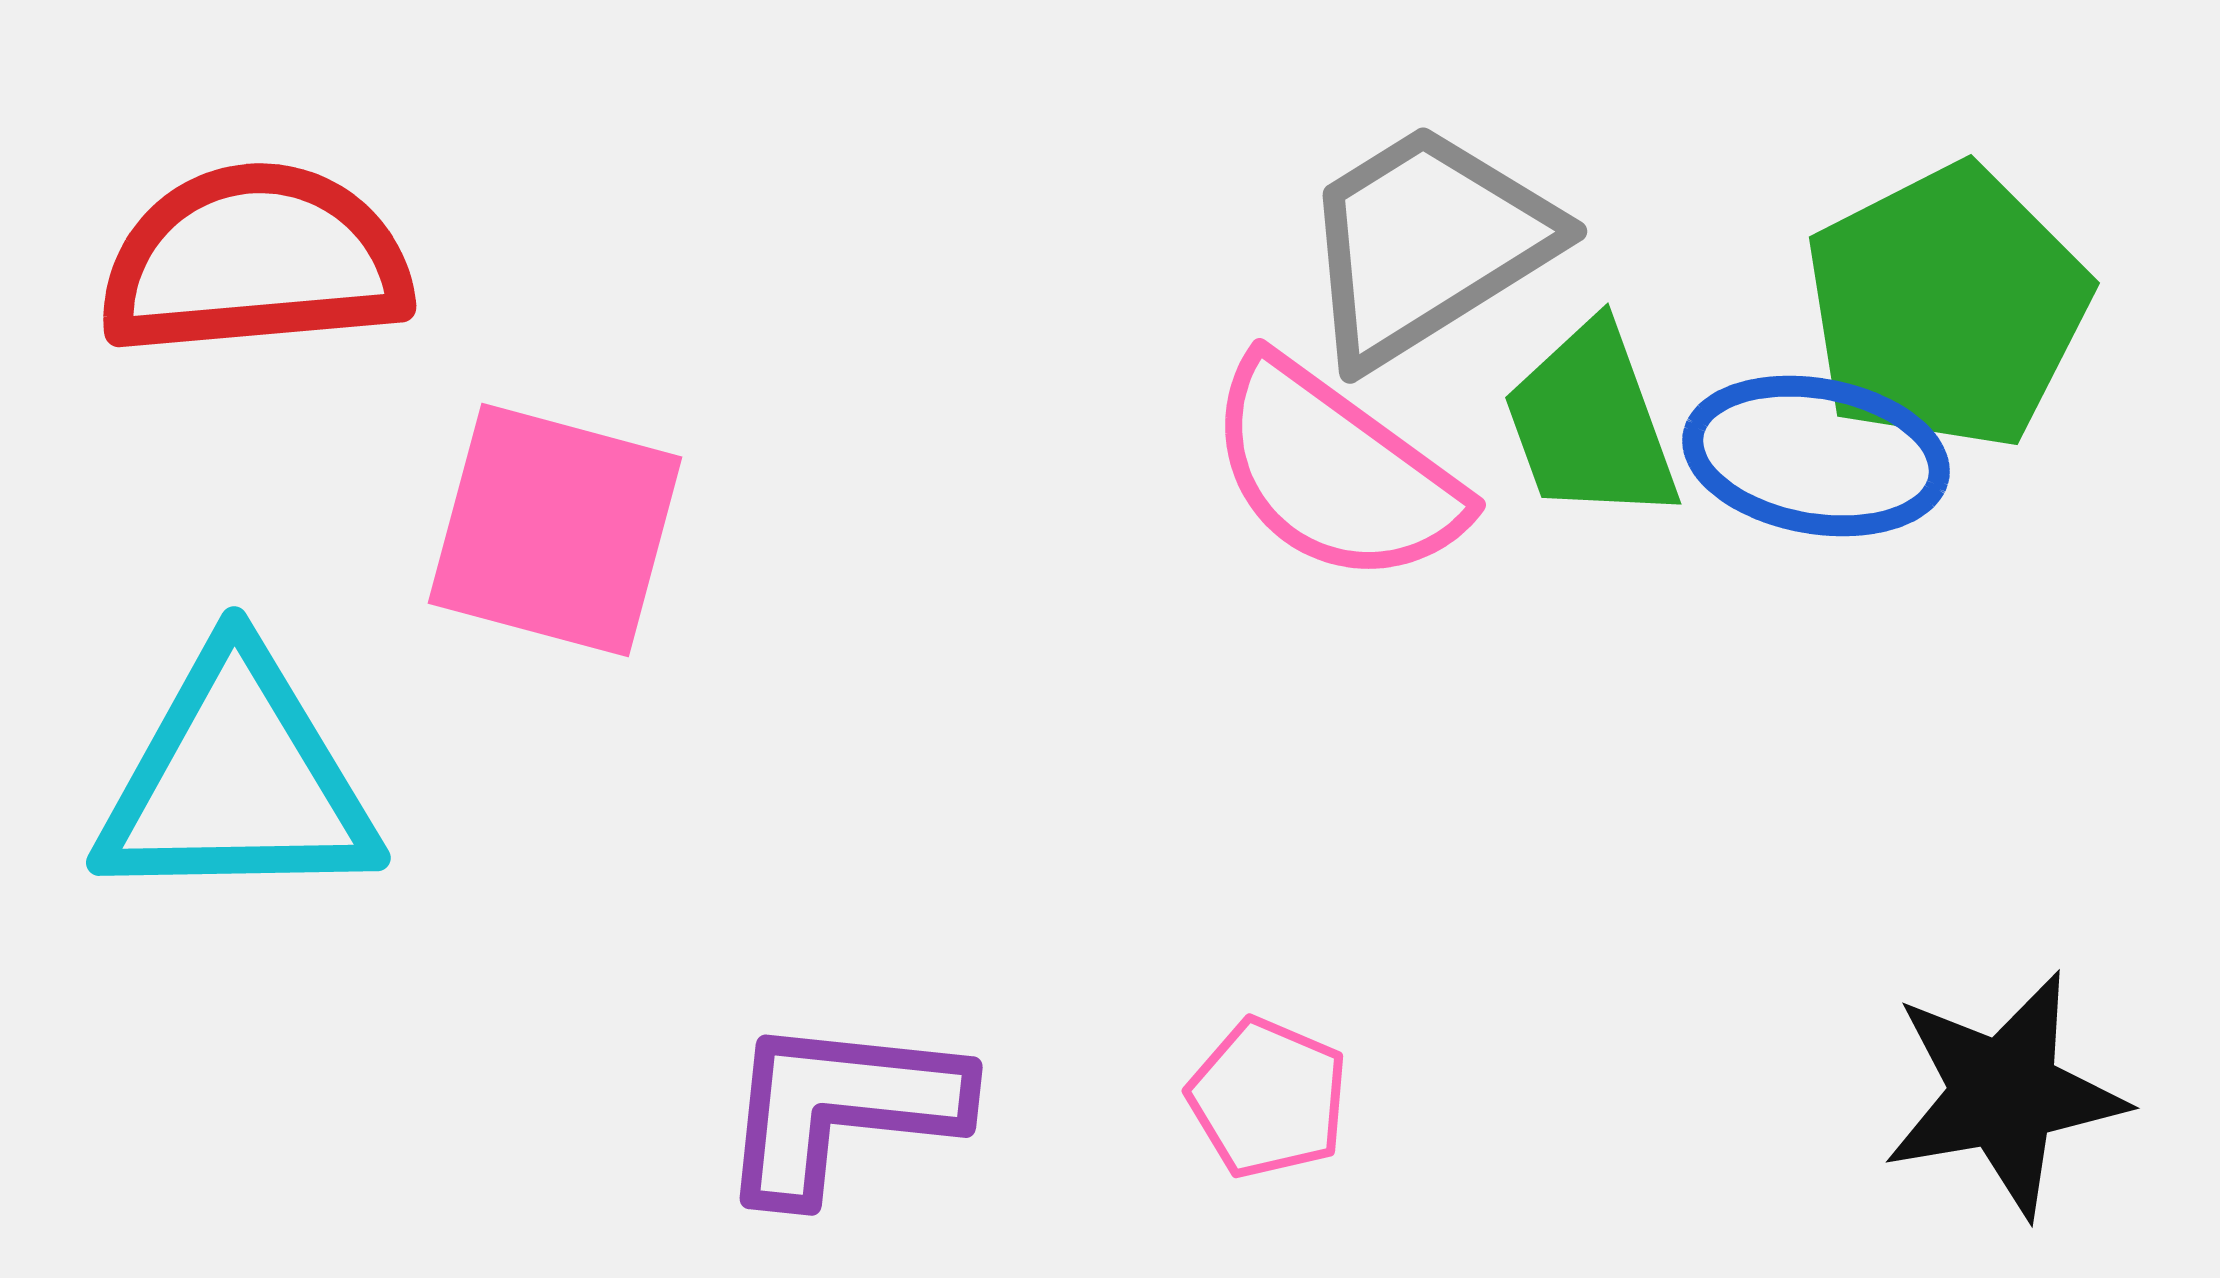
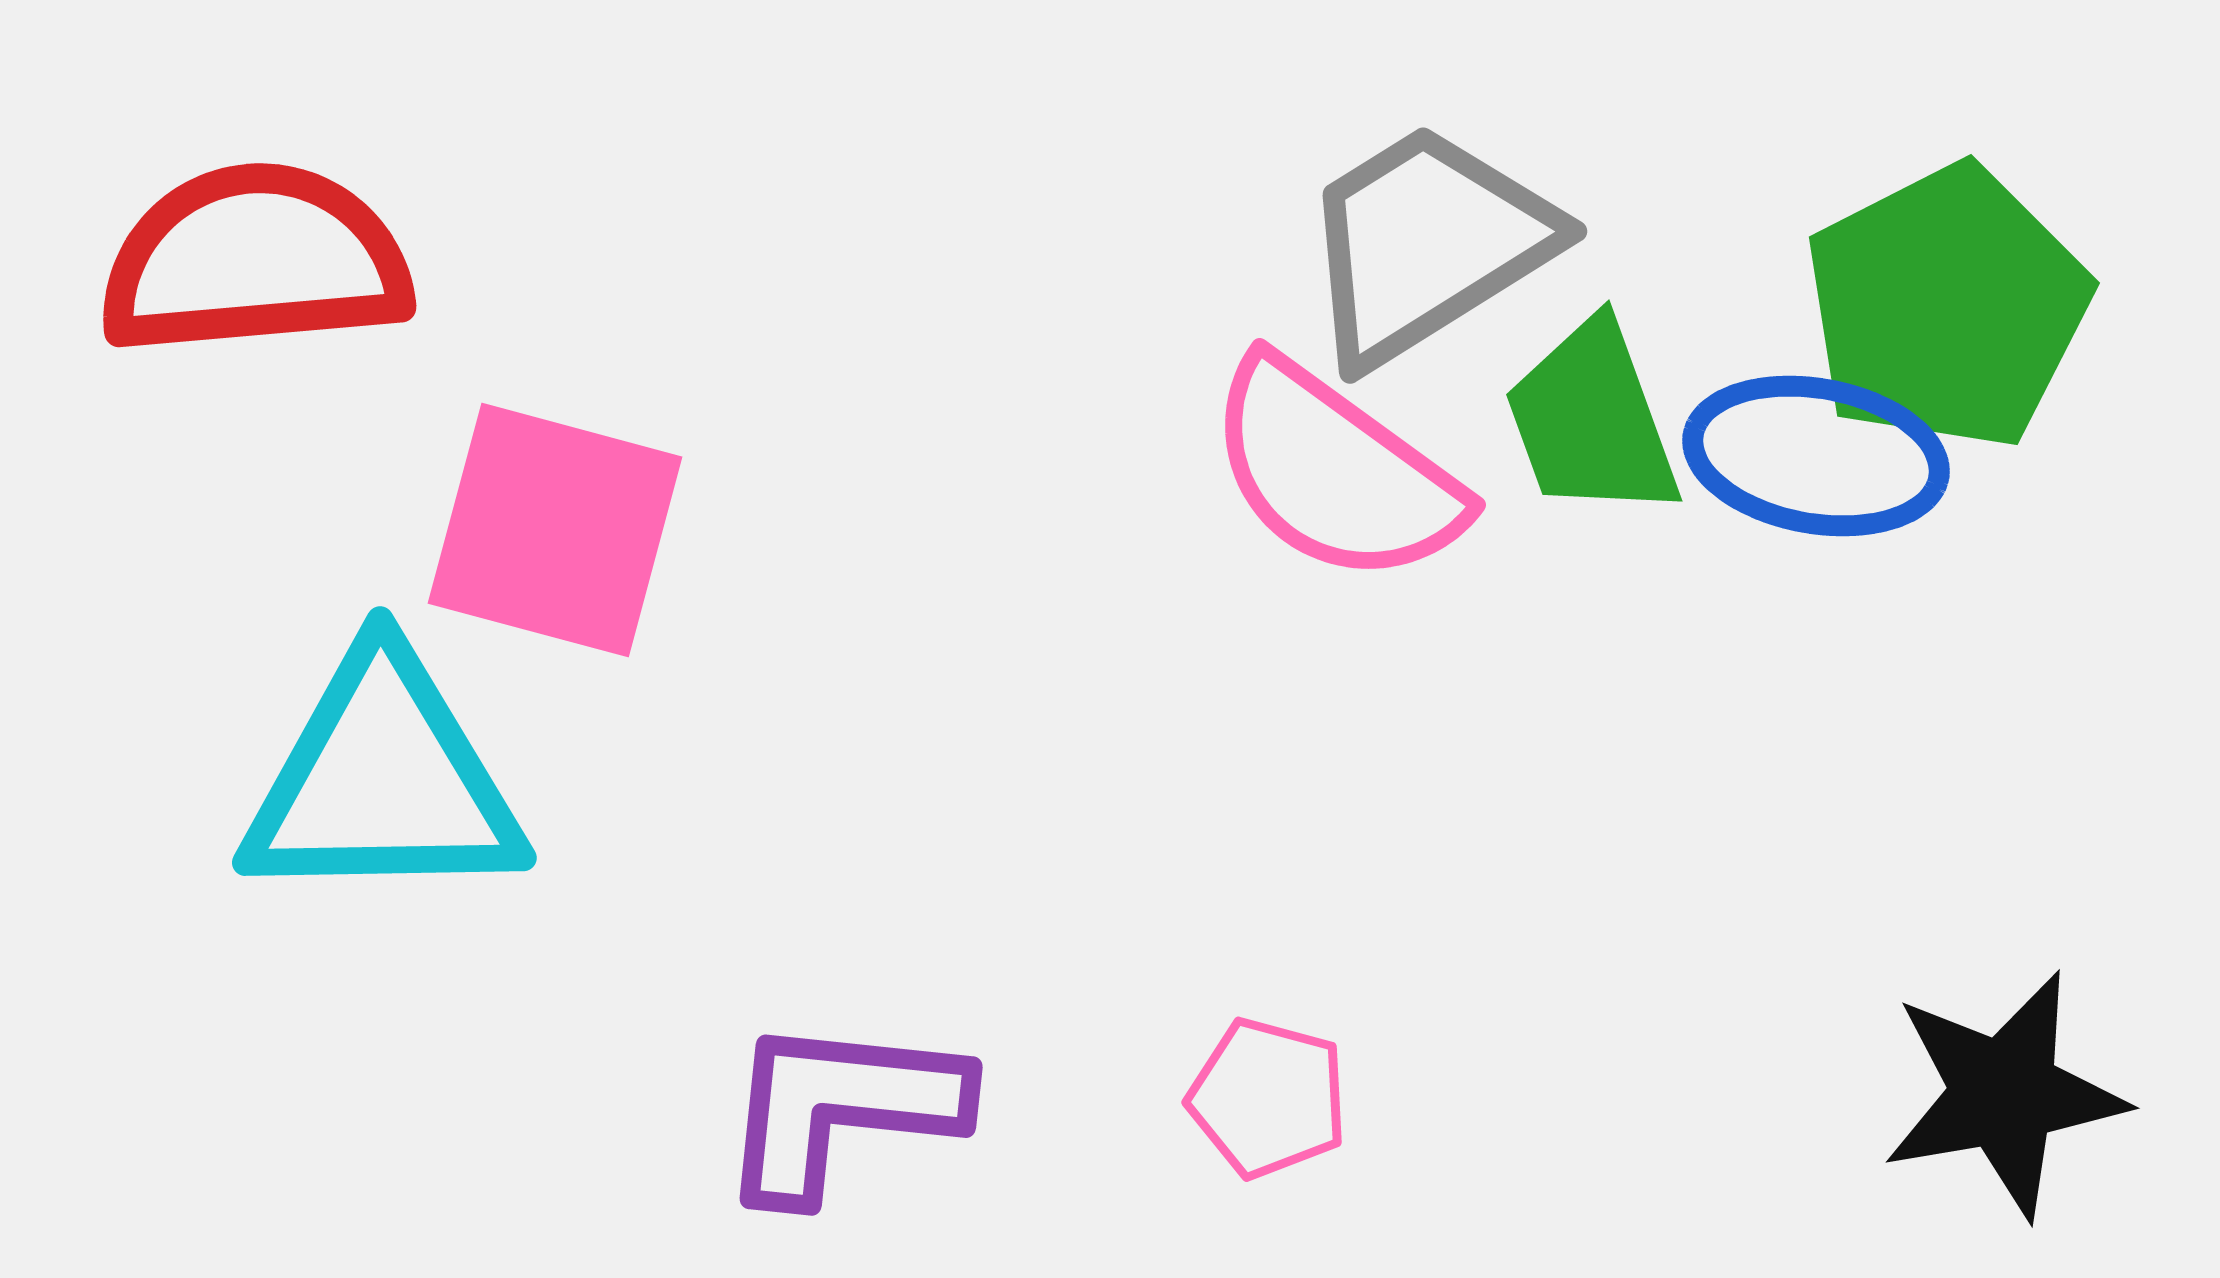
green trapezoid: moved 1 px right, 3 px up
cyan triangle: moved 146 px right
pink pentagon: rotated 8 degrees counterclockwise
